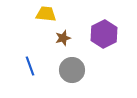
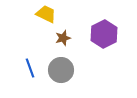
yellow trapezoid: rotated 20 degrees clockwise
blue line: moved 2 px down
gray circle: moved 11 px left
